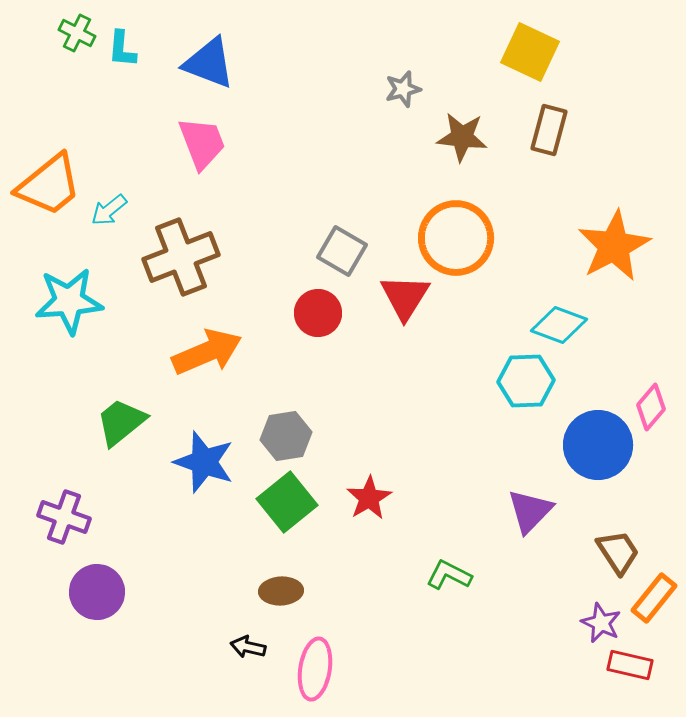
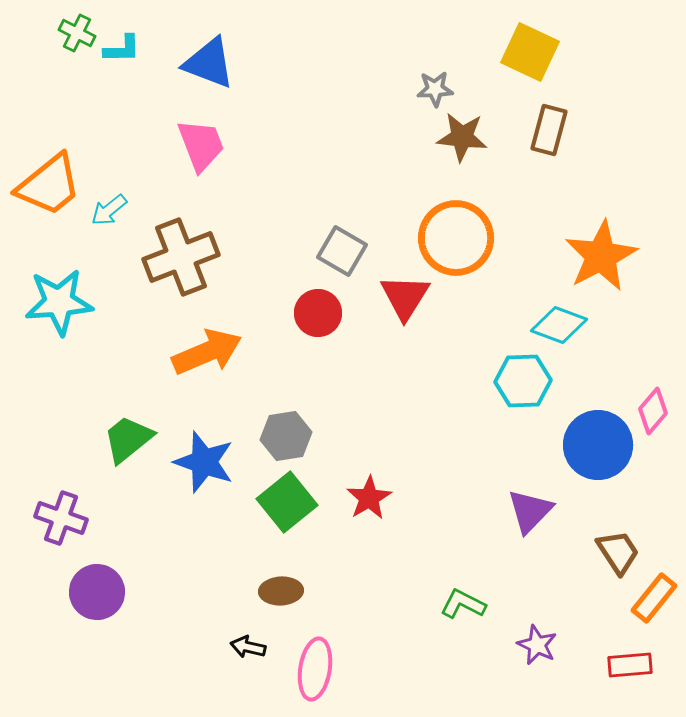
cyan L-shape: rotated 96 degrees counterclockwise
gray star: moved 32 px right; rotated 12 degrees clockwise
pink trapezoid: moved 1 px left, 2 px down
orange star: moved 13 px left, 10 px down
cyan star: moved 10 px left, 1 px down
cyan hexagon: moved 3 px left
pink diamond: moved 2 px right, 4 px down
green trapezoid: moved 7 px right, 17 px down
purple cross: moved 3 px left, 1 px down
green L-shape: moved 14 px right, 29 px down
purple star: moved 64 px left, 22 px down
red rectangle: rotated 18 degrees counterclockwise
